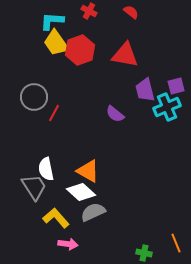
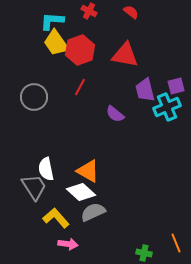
red line: moved 26 px right, 26 px up
